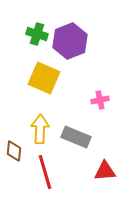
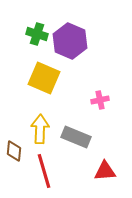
purple hexagon: rotated 16 degrees counterclockwise
red line: moved 1 px left, 1 px up
